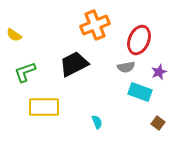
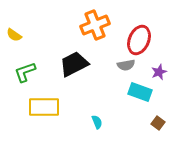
gray semicircle: moved 2 px up
